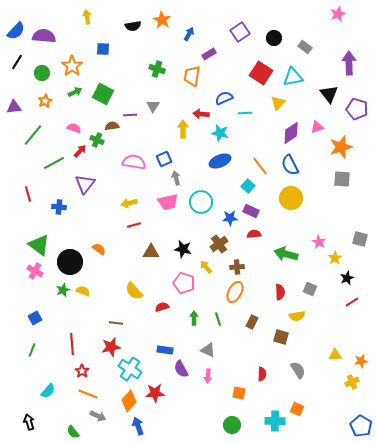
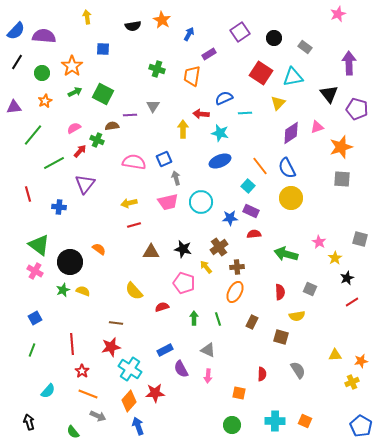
pink semicircle at (74, 128): rotated 48 degrees counterclockwise
blue semicircle at (290, 165): moved 3 px left, 3 px down
brown cross at (219, 244): moved 3 px down
blue rectangle at (165, 350): rotated 35 degrees counterclockwise
orange square at (297, 409): moved 8 px right, 12 px down
